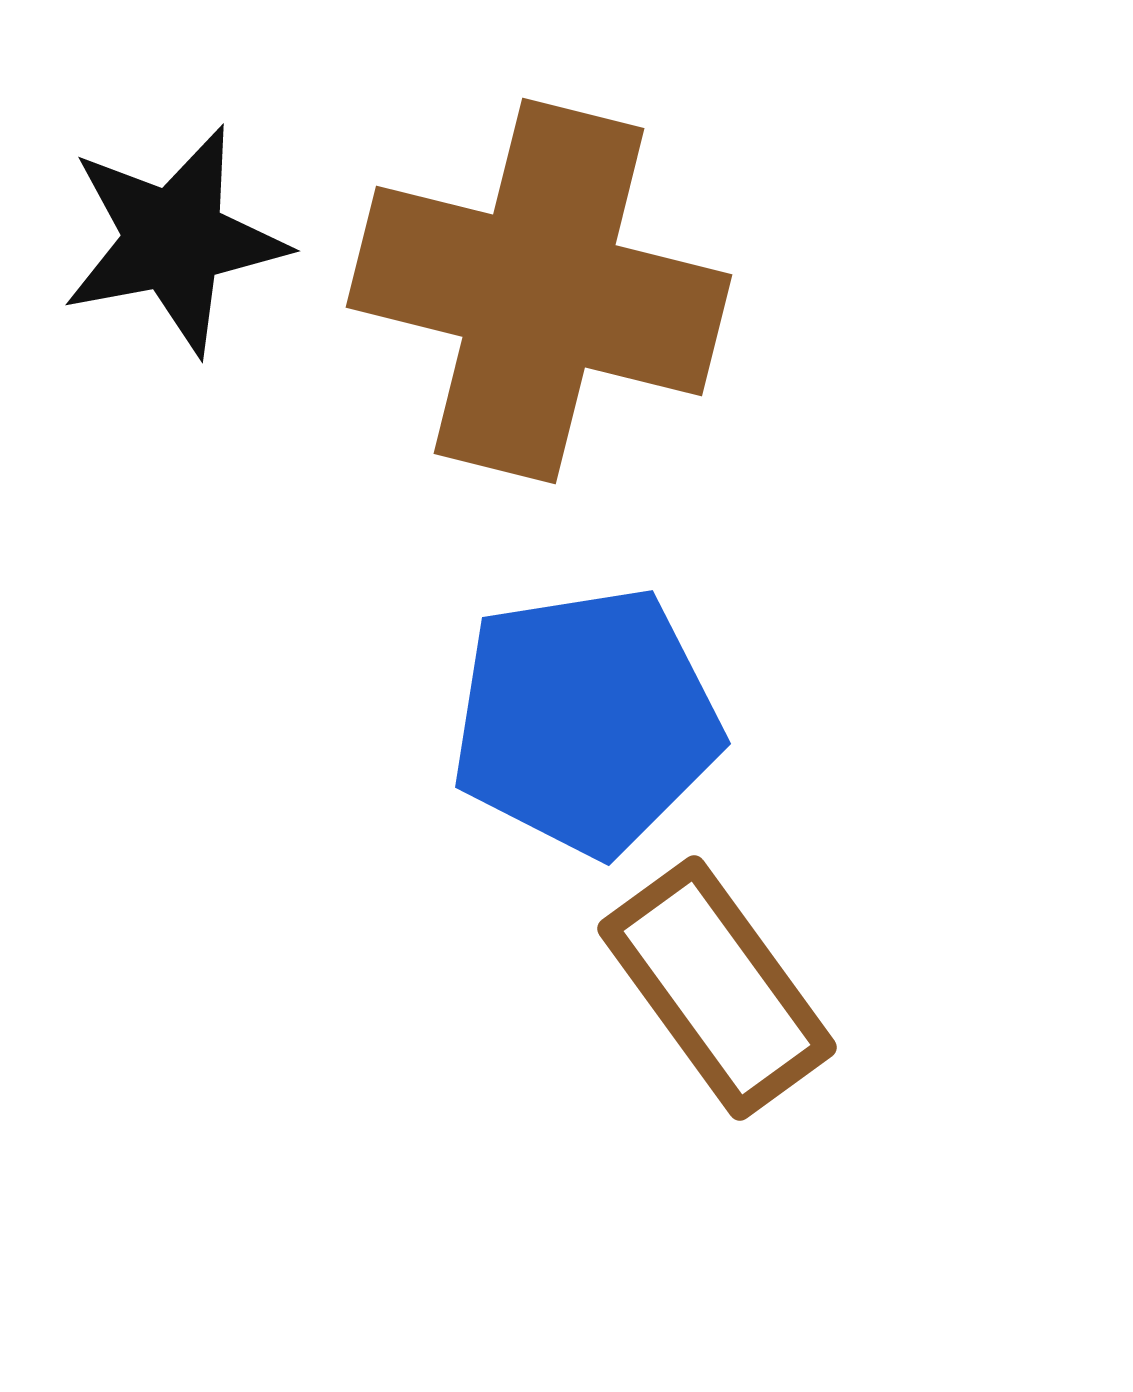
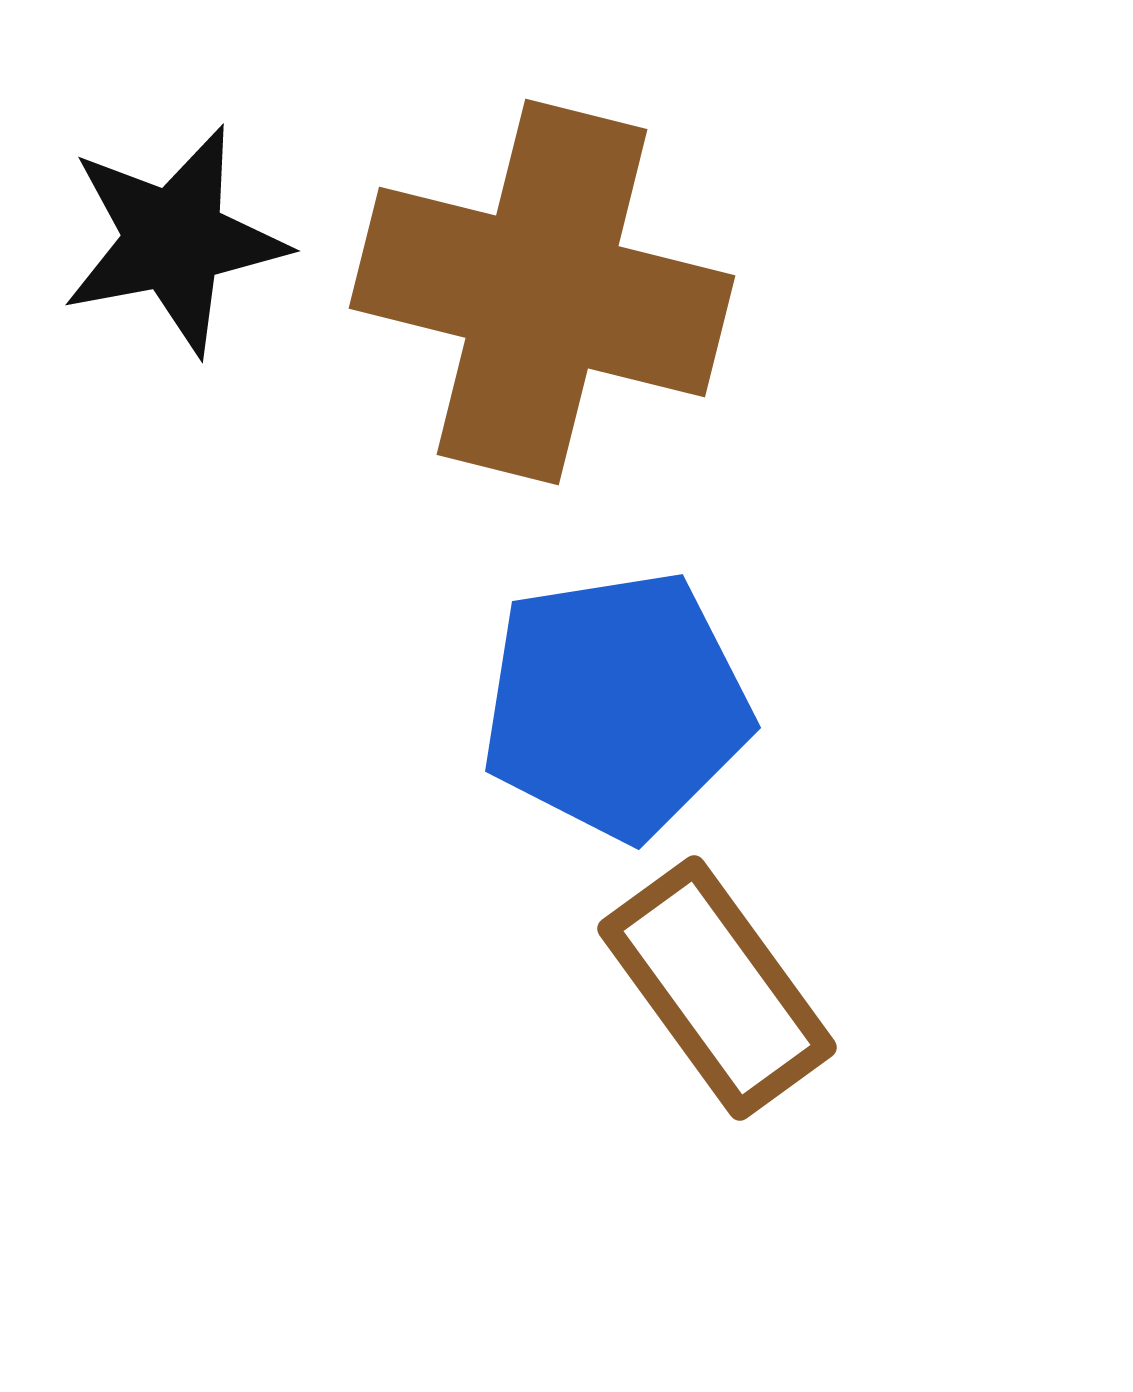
brown cross: moved 3 px right, 1 px down
blue pentagon: moved 30 px right, 16 px up
